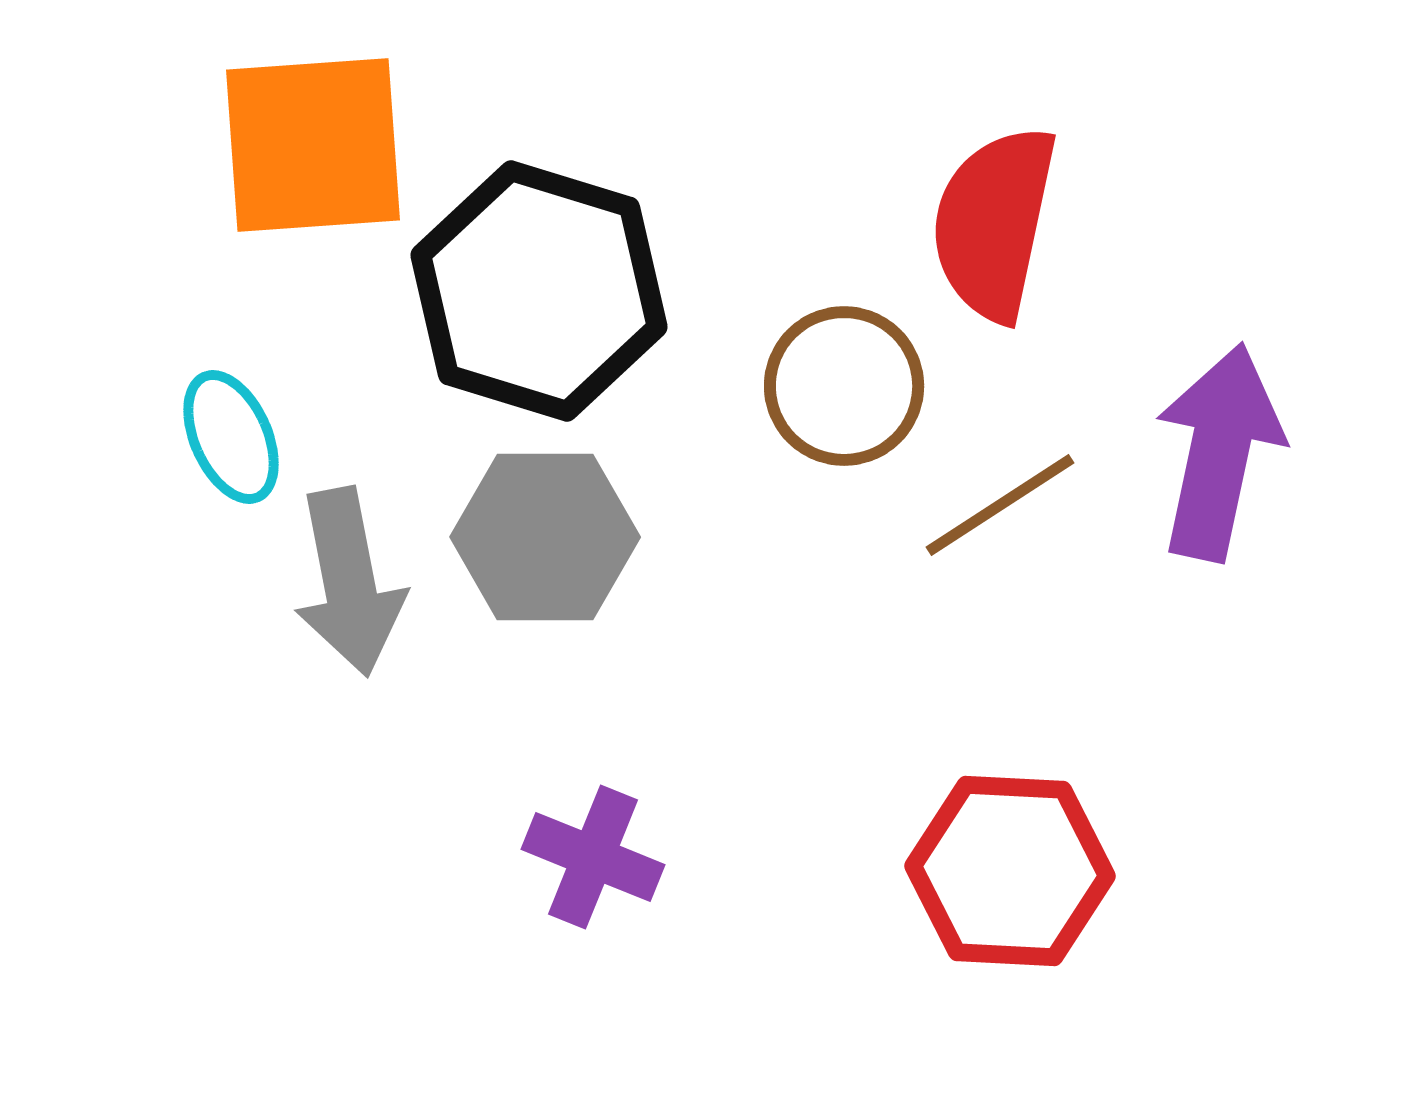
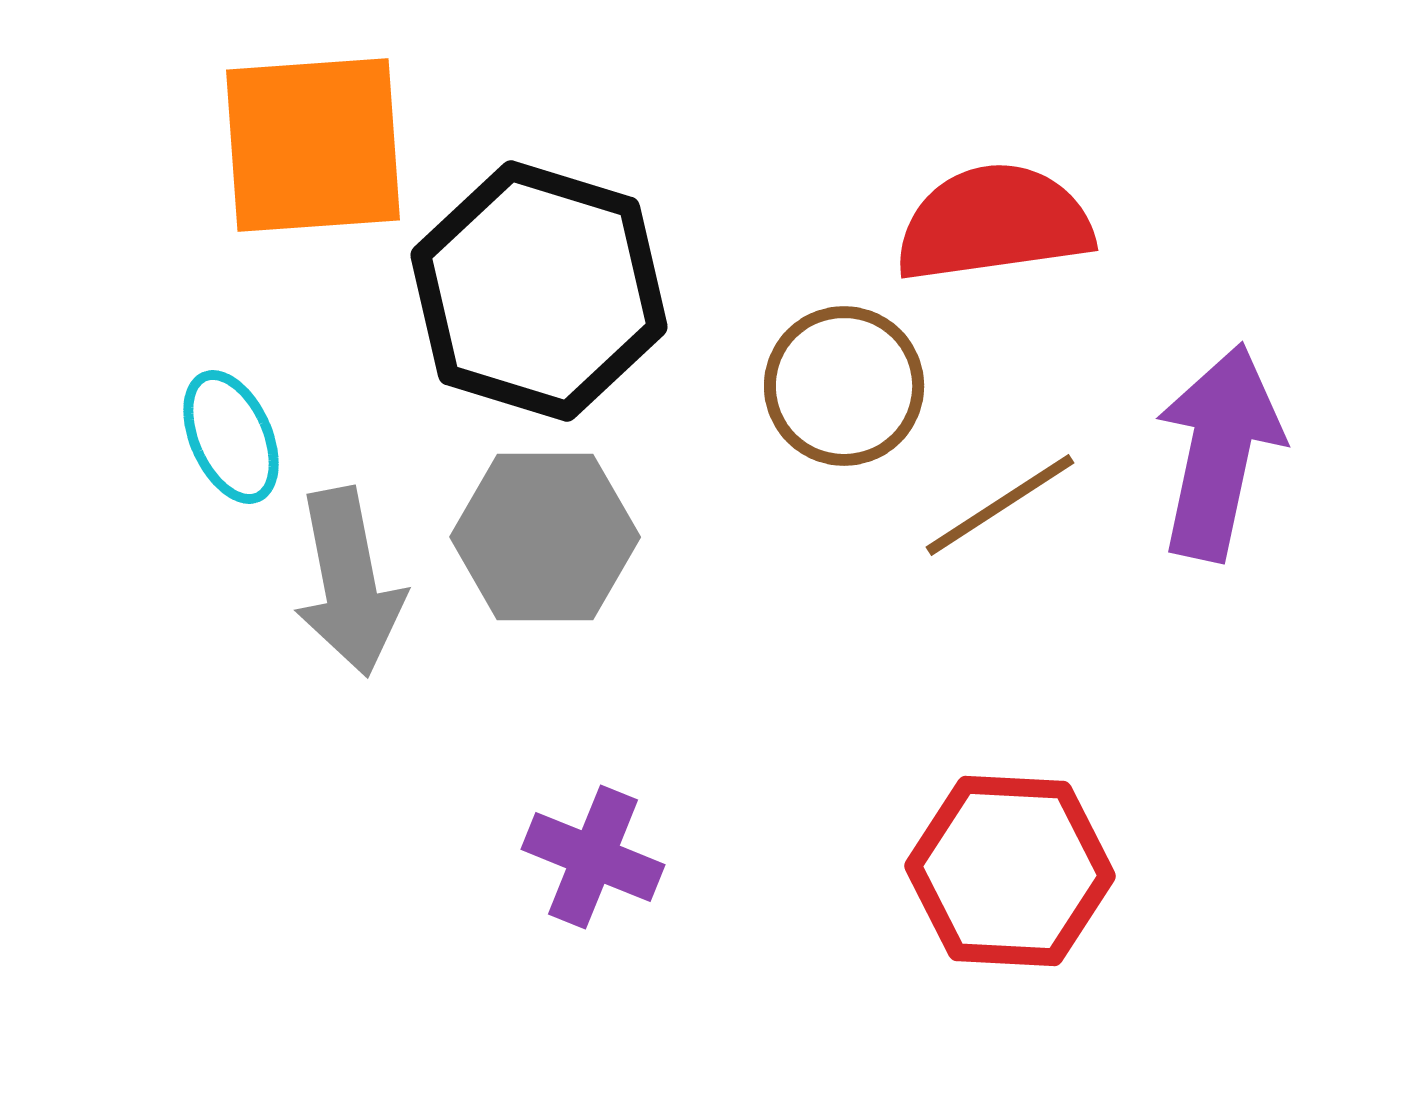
red semicircle: rotated 70 degrees clockwise
